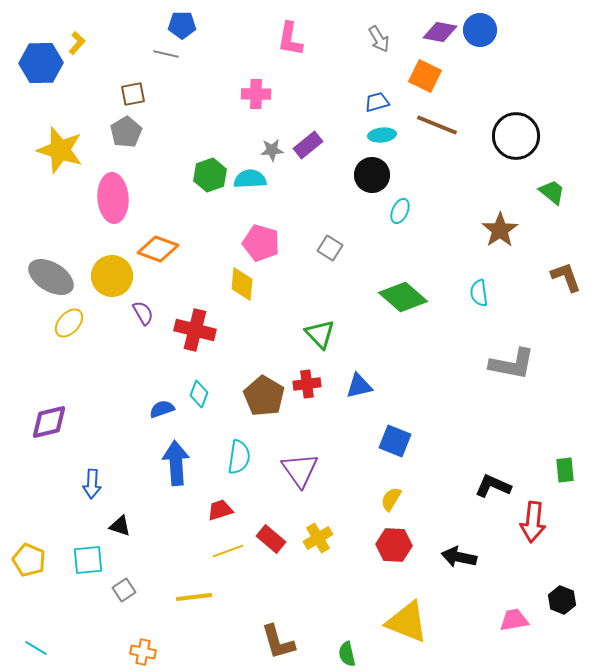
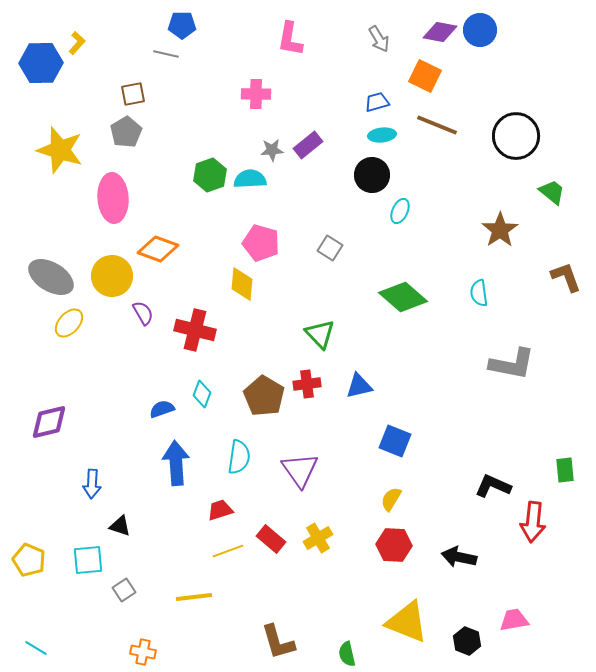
cyan diamond at (199, 394): moved 3 px right
black hexagon at (562, 600): moved 95 px left, 41 px down
